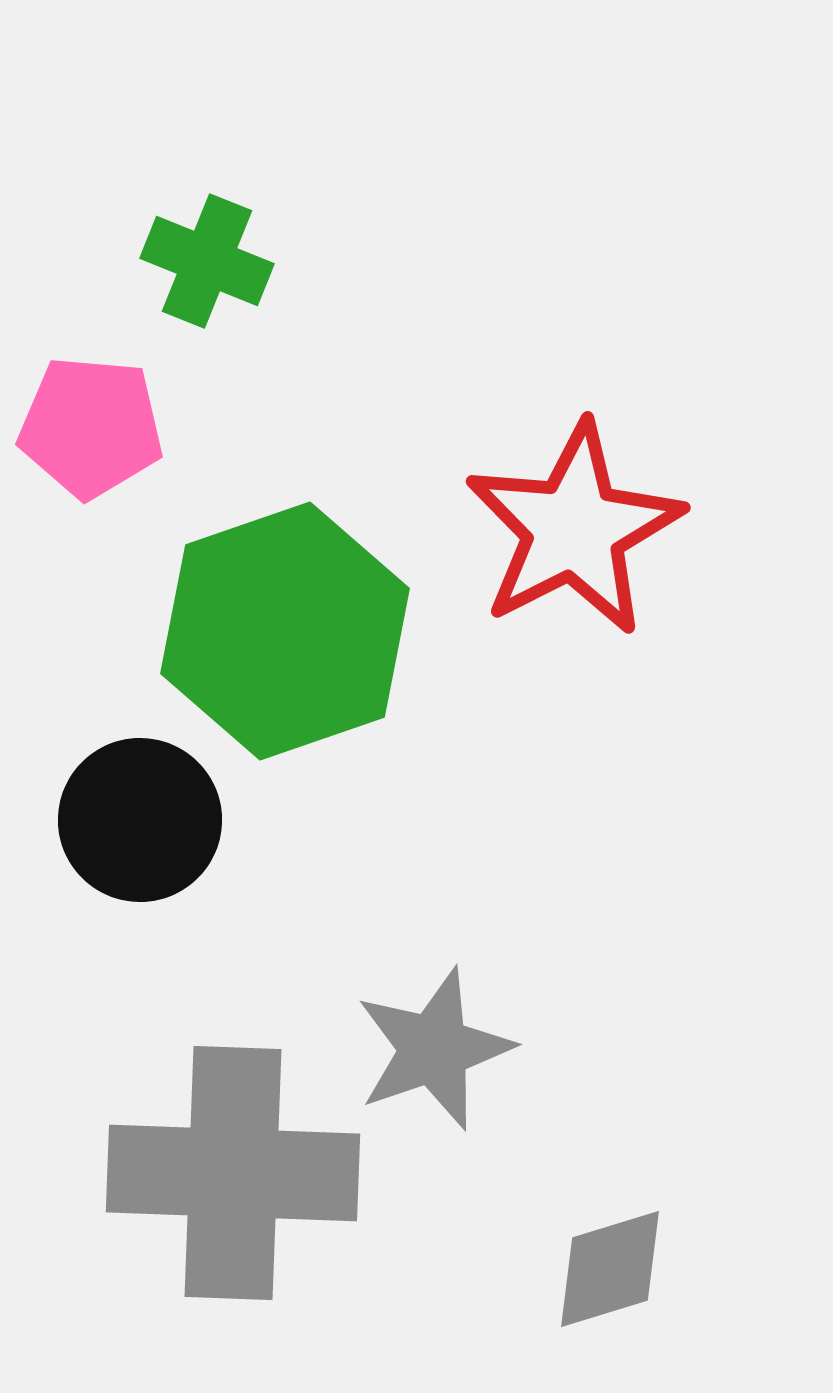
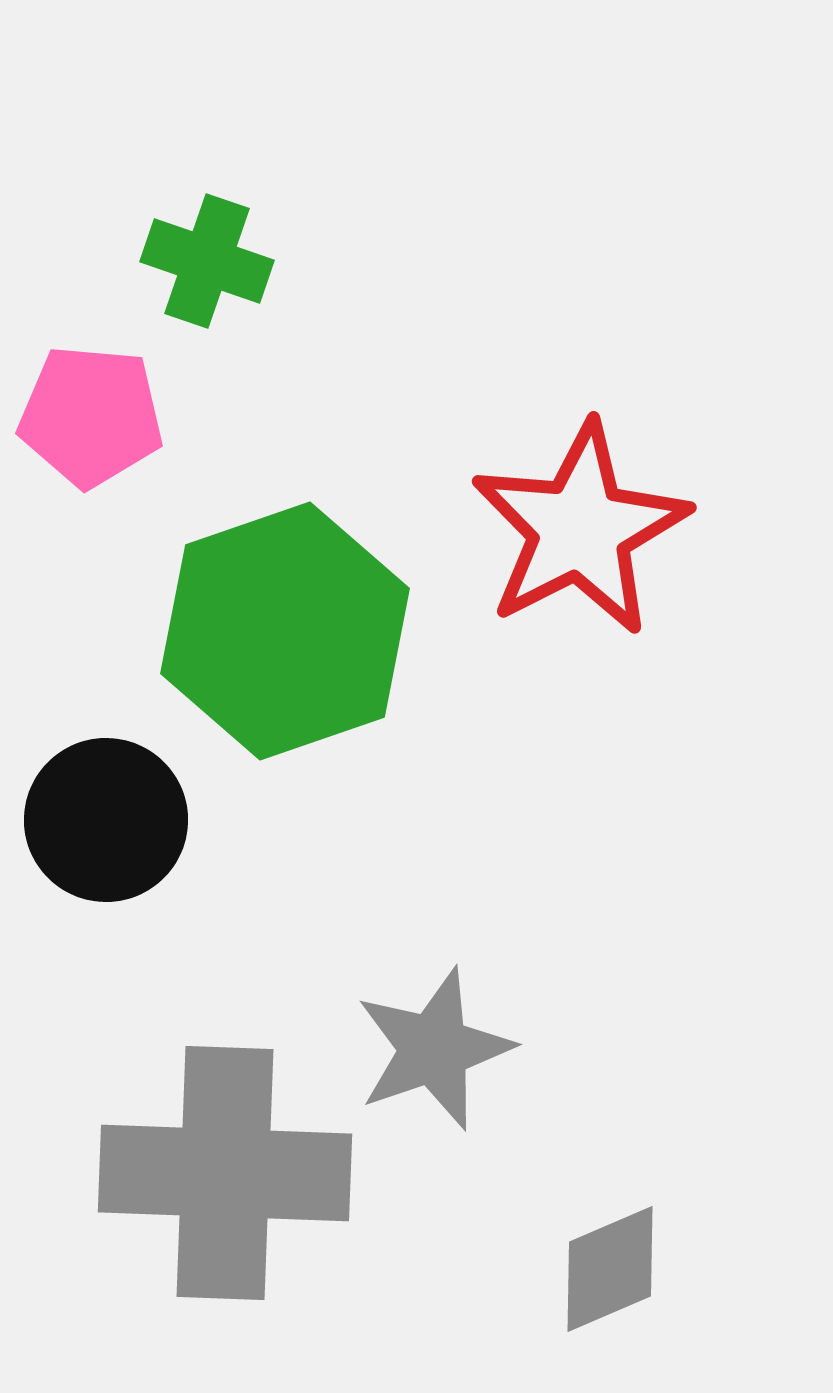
green cross: rotated 3 degrees counterclockwise
pink pentagon: moved 11 px up
red star: moved 6 px right
black circle: moved 34 px left
gray cross: moved 8 px left
gray diamond: rotated 6 degrees counterclockwise
